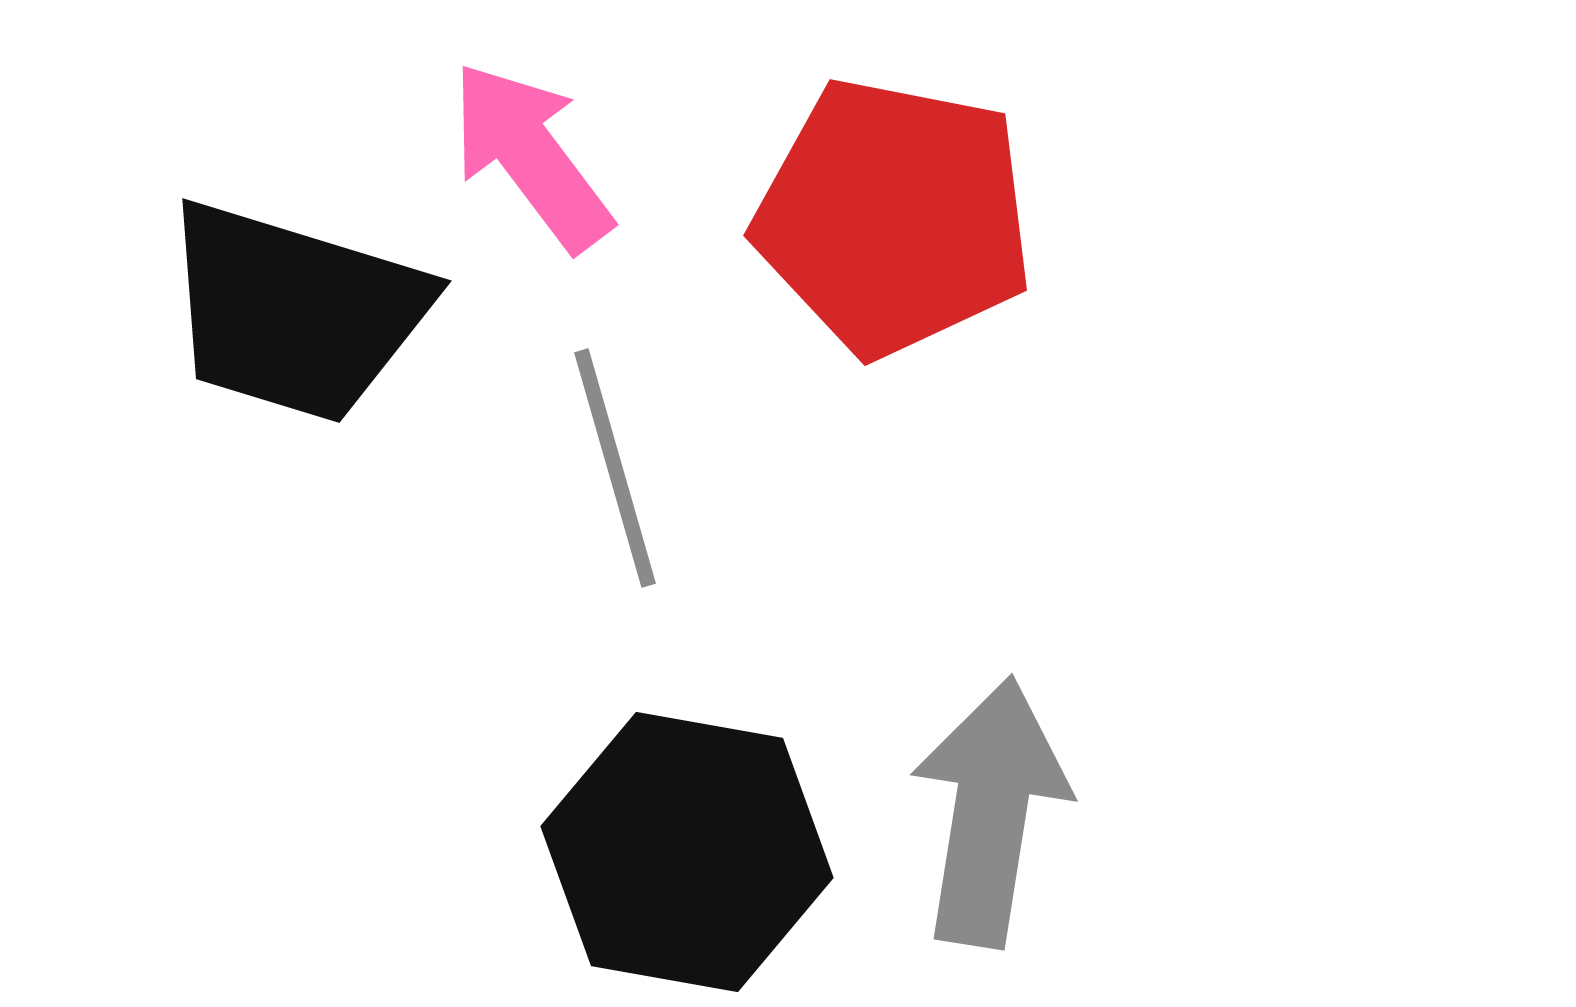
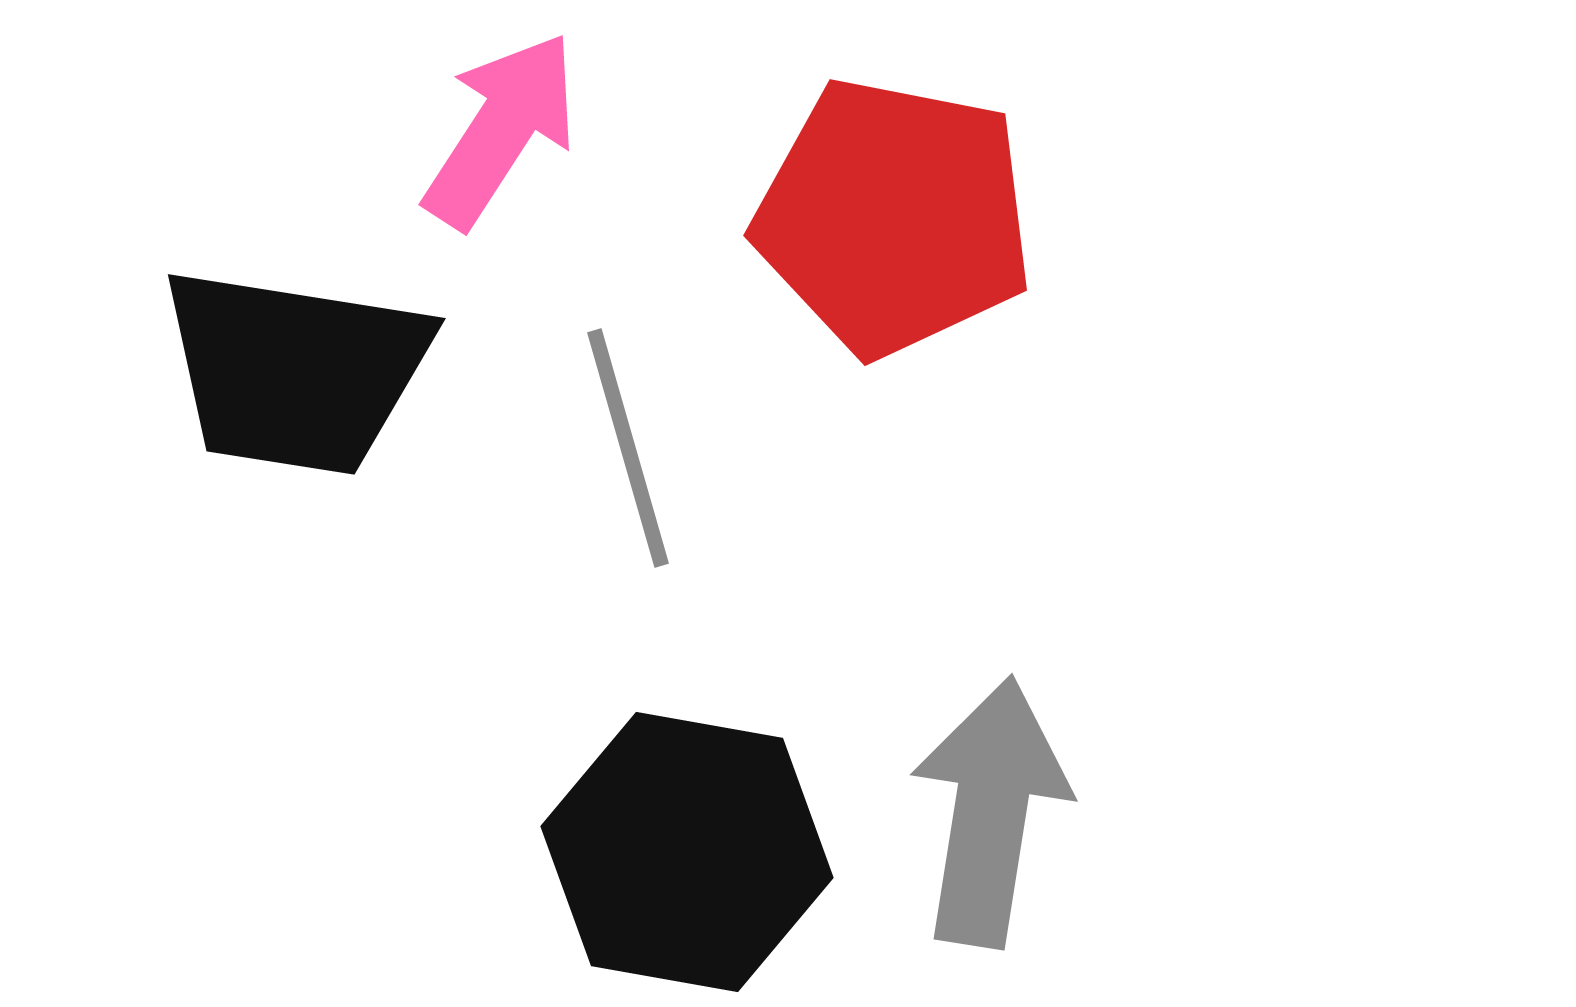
pink arrow: moved 30 px left, 26 px up; rotated 70 degrees clockwise
black trapezoid: moved 59 px down; rotated 8 degrees counterclockwise
gray line: moved 13 px right, 20 px up
